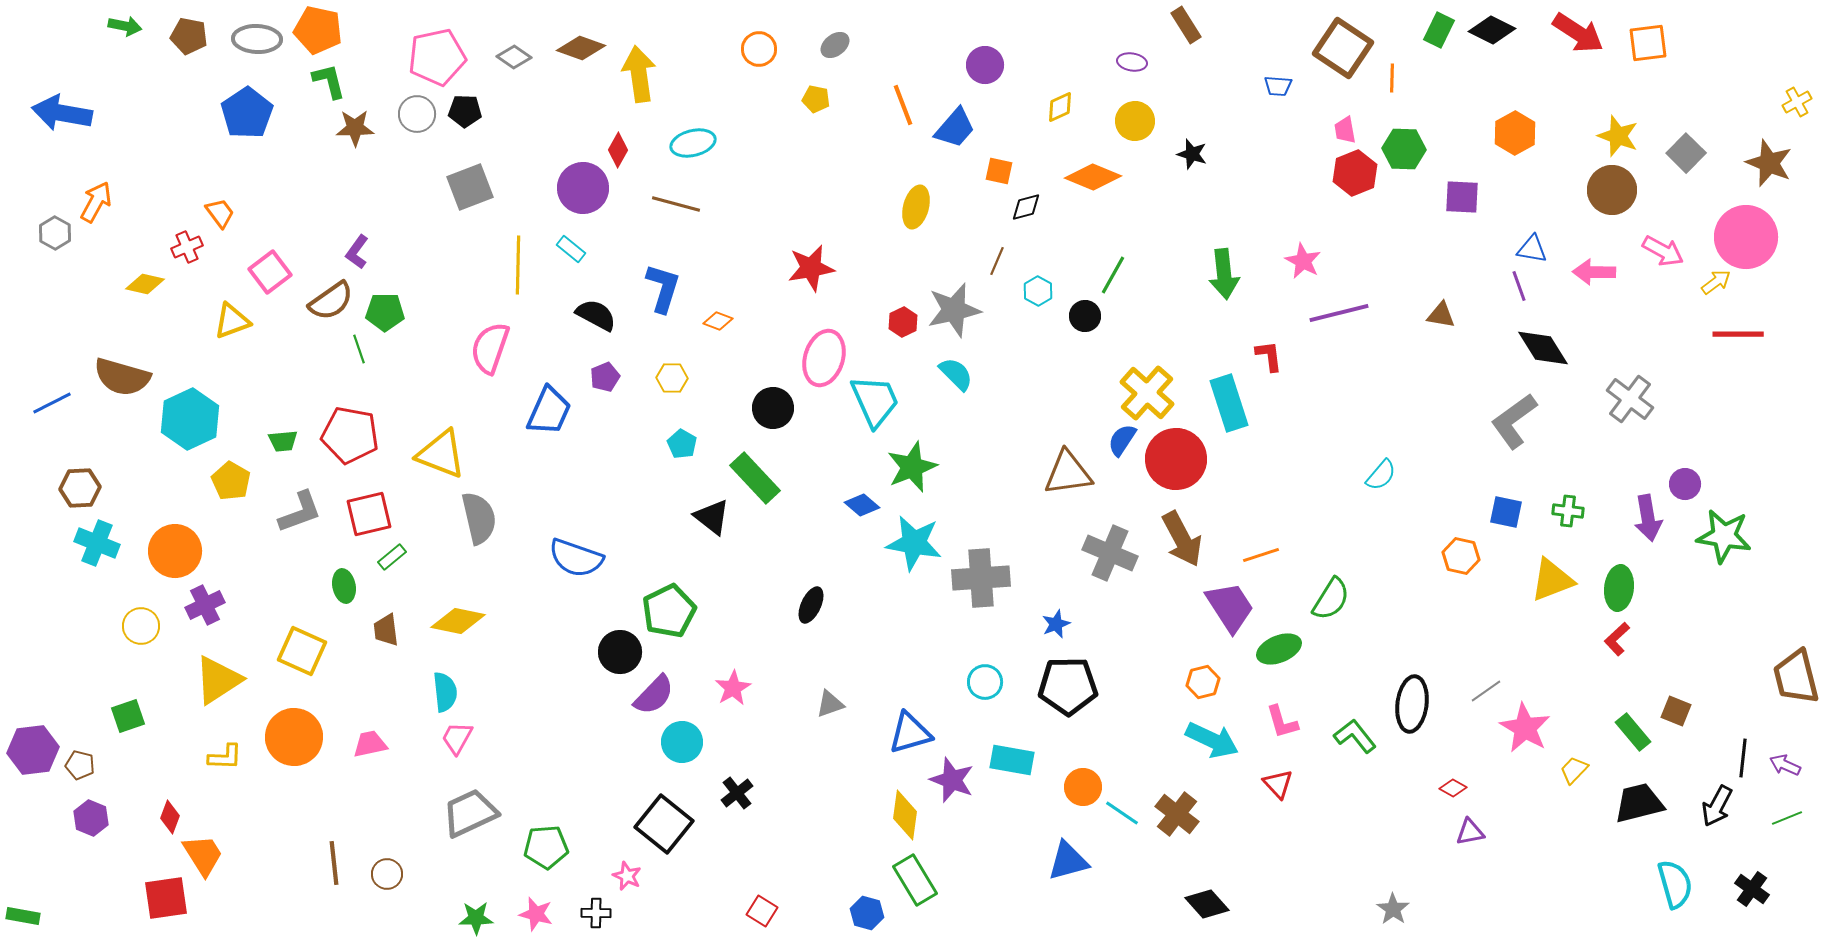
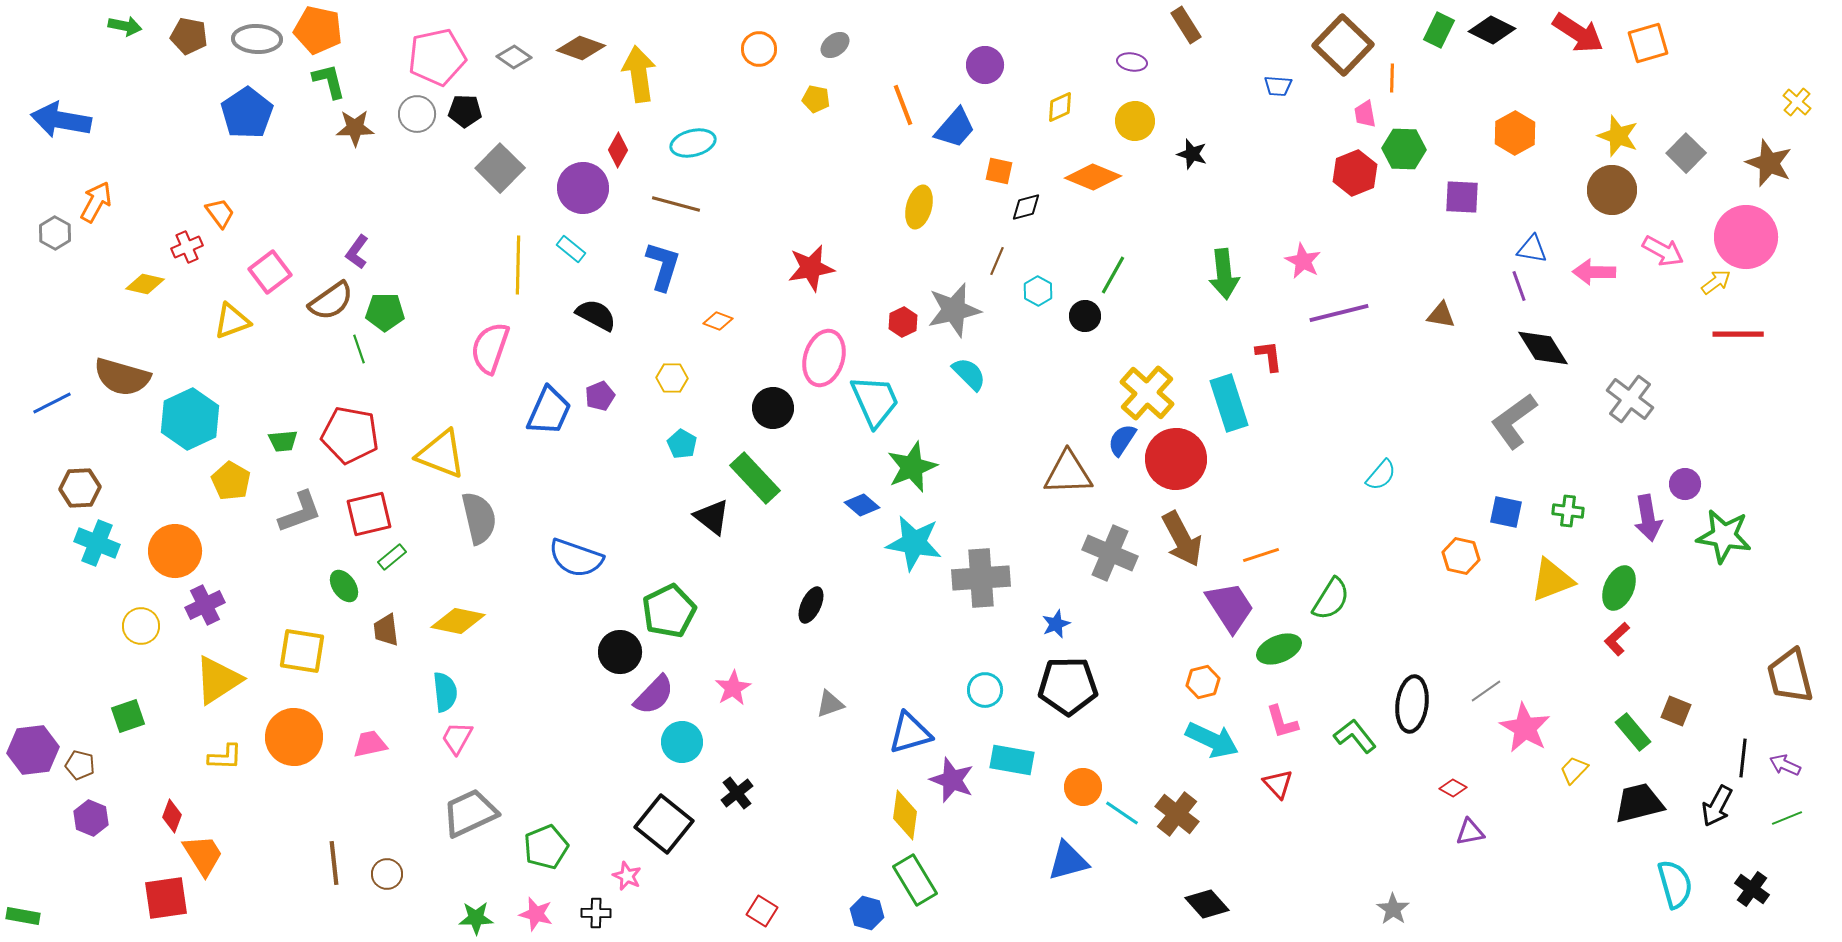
orange square at (1648, 43): rotated 9 degrees counterclockwise
brown square at (1343, 48): moved 3 px up; rotated 10 degrees clockwise
yellow cross at (1797, 102): rotated 20 degrees counterclockwise
blue arrow at (62, 113): moved 1 px left, 7 px down
pink trapezoid at (1345, 130): moved 20 px right, 16 px up
gray square at (470, 187): moved 30 px right, 19 px up; rotated 24 degrees counterclockwise
yellow ellipse at (916, 207): moved 3 px right
blue L-shape at (663, 288): moved 22 px up
cyan semicircle at (956, 374): moved 13 px right
purple pentagon at (605, 377): moved 5 px left, 19 px down
brown triangle at (1068, 473): rotated 6 degrees clockwise
green ellipse at (344, 586): rotated 24 degrees counterclockwise
green ellipse at (1619, 588): rotated 18 degrees clockwise
yellow square at (302, 651): rotated 15 degrees counterclockwise
brown trapezoid at (1796, 677): moved 6 px left, 1 px up
cyan circle at (985, 682): moved 8 px down
red diamond at (170, 817): moved 2 px right, 1 px up
green pentagon at (546, 847): rotated 18 degrees counterclockwise
